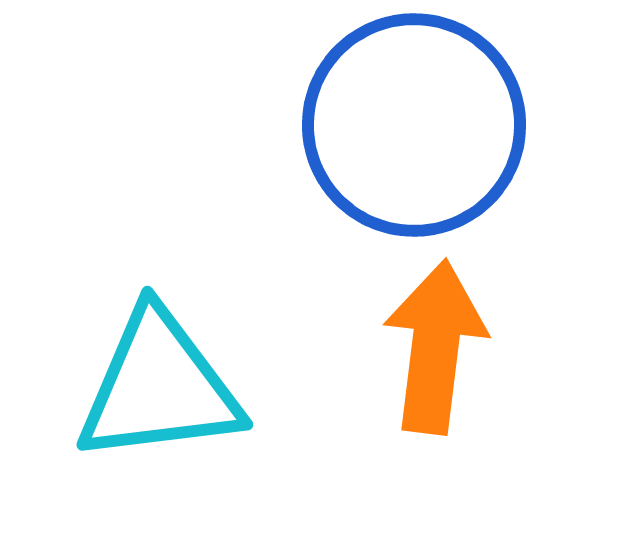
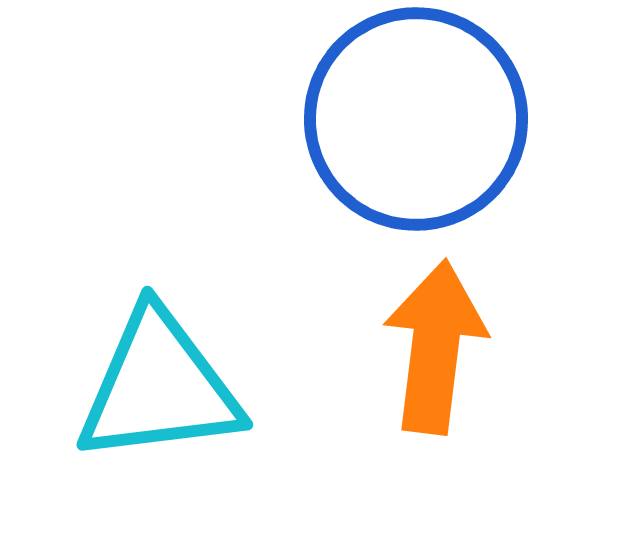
blue circle: moved 2 px right, 6 px up
